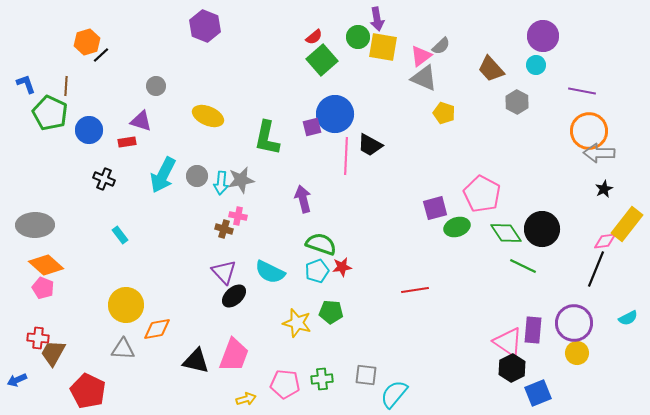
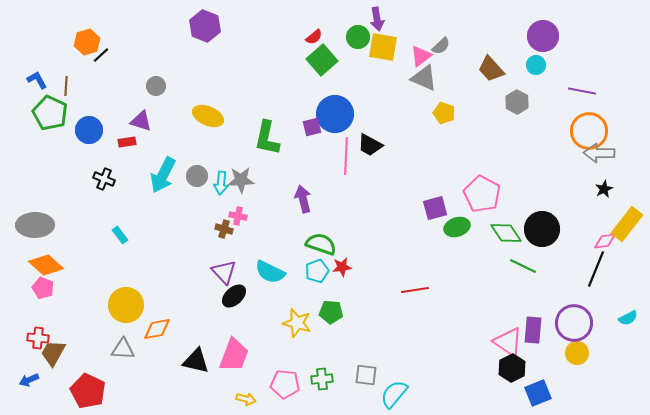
blue L-shape at (26, 84): moved 11 px right, 4 px up; rotated 10 degrees counterclockwise
gray star at (241, 180): rotated 8 degrees clockwise
blue arrow at (17, 380): moved 12 px right
yellow arrow at (246, 399): rotated 30 degrees clockwise
